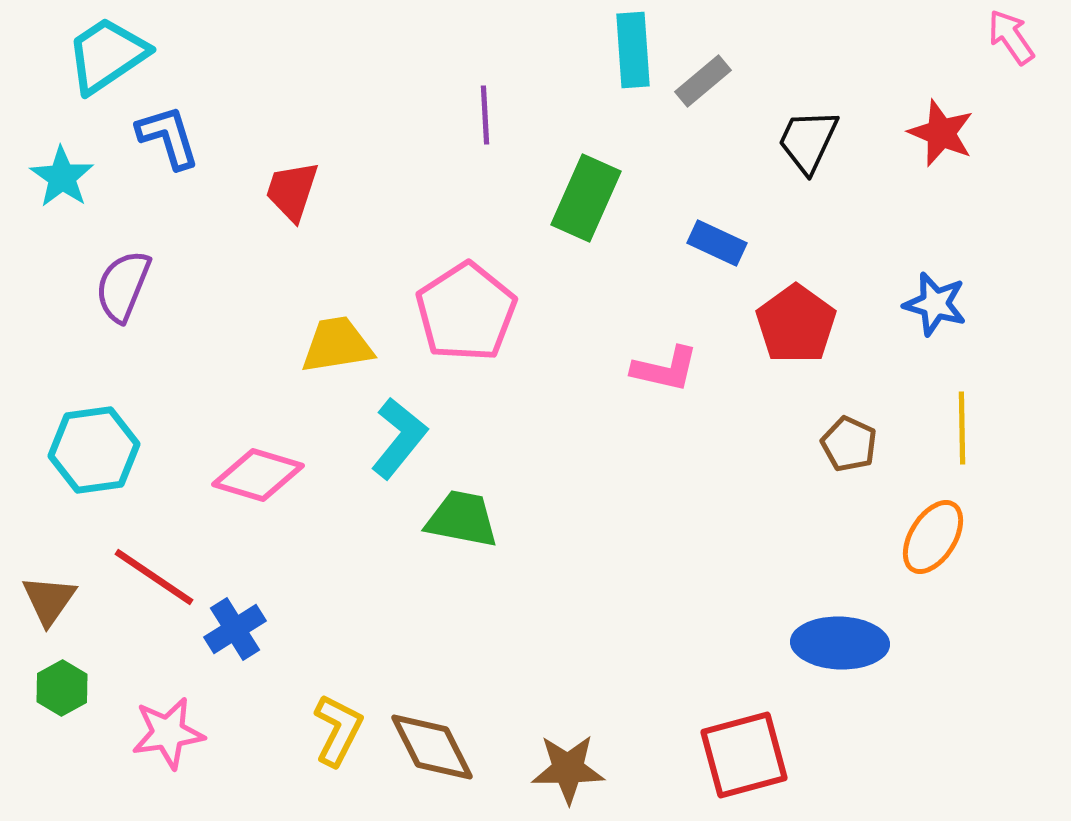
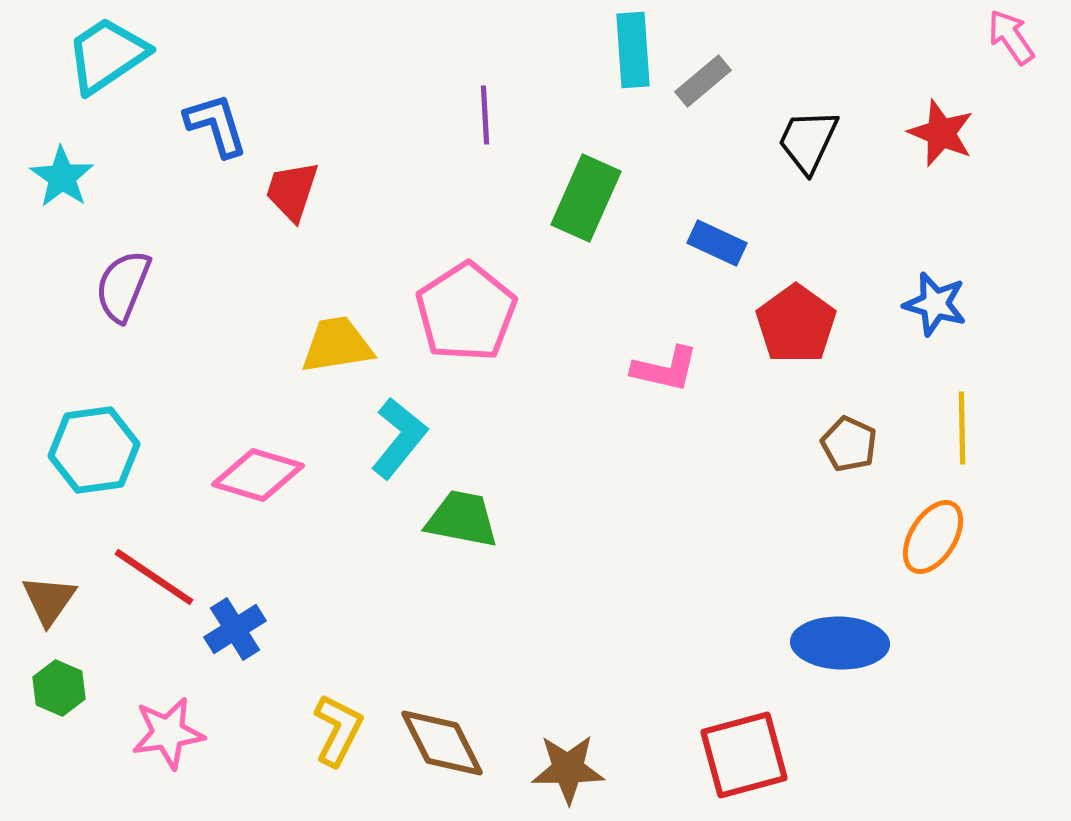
blue L-shape: moved 48 px right, 12 px up
green hexagon: moved 3 px left; rotated 8 degrees counterclockwise
brown diamond: moved 10 px right, 4 px up
